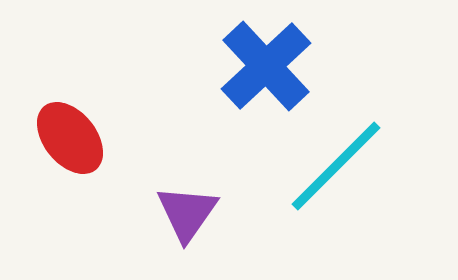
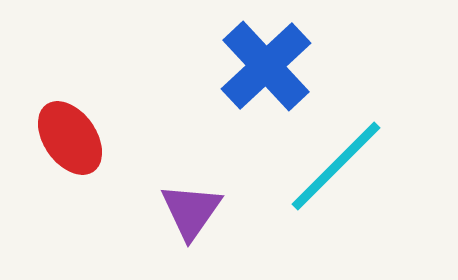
red ellipse: rotated 4 degrees clockwise
purple triangle: moved 4 px right, 2 px up
